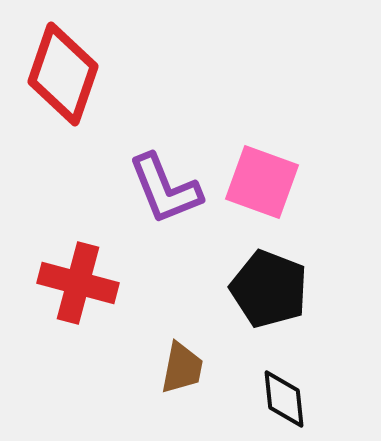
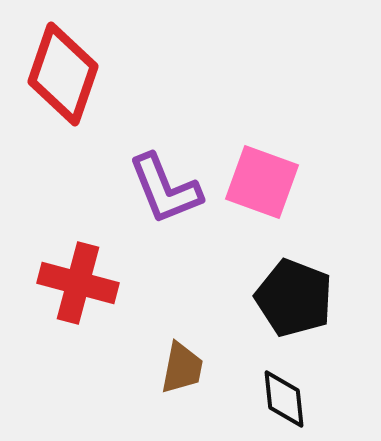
black pentagon: moved 25 px right, 9 px down
